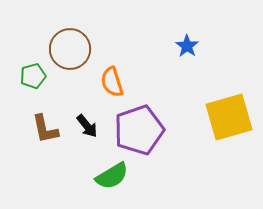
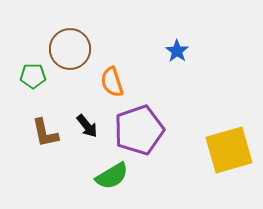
blue star: moved 10 px left, 5 px down
green pentagon: rotated 15 degrees clockwise
yellow square: moved 33 px down
brown L-shape: moved 4 px down
